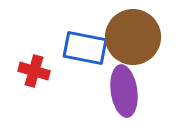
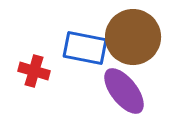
purple ellipse: rotated 30 degrees counterclockwise
